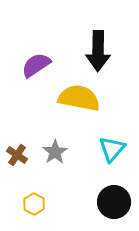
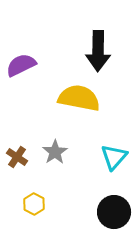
purple semicircle: moved 15 px left; rotated 8 degrees clockwise
cyan triangle: moved 2 px right, 8 px down
brown cross: moved 2 px down
black circle: moved 10 px down
